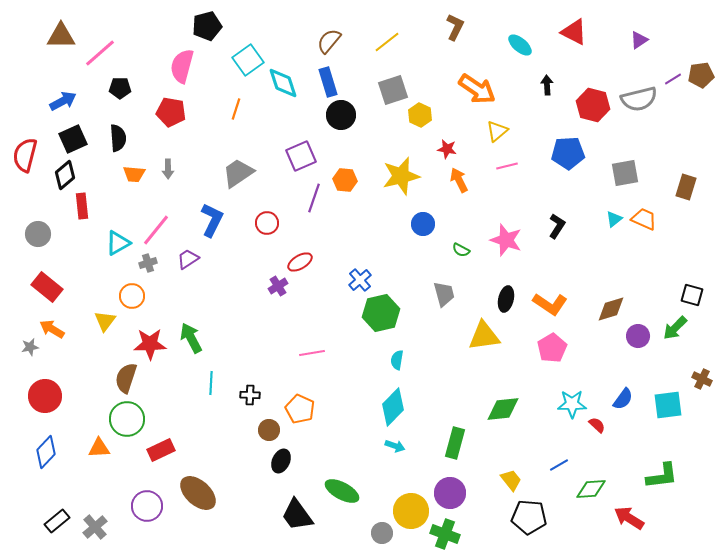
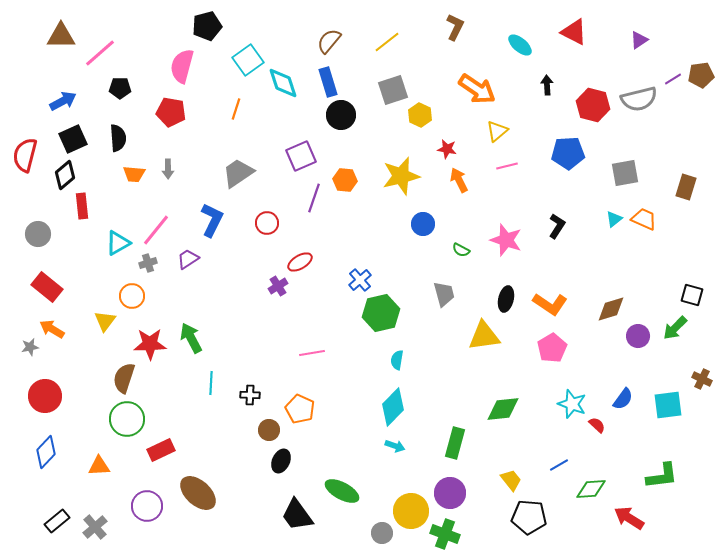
brown semicircle at (126, 378): moved 2 px left
cyan star at (572, 404): rotated 20 degrees clockwise
orange triangle at (99, 448): moved 18 px down
